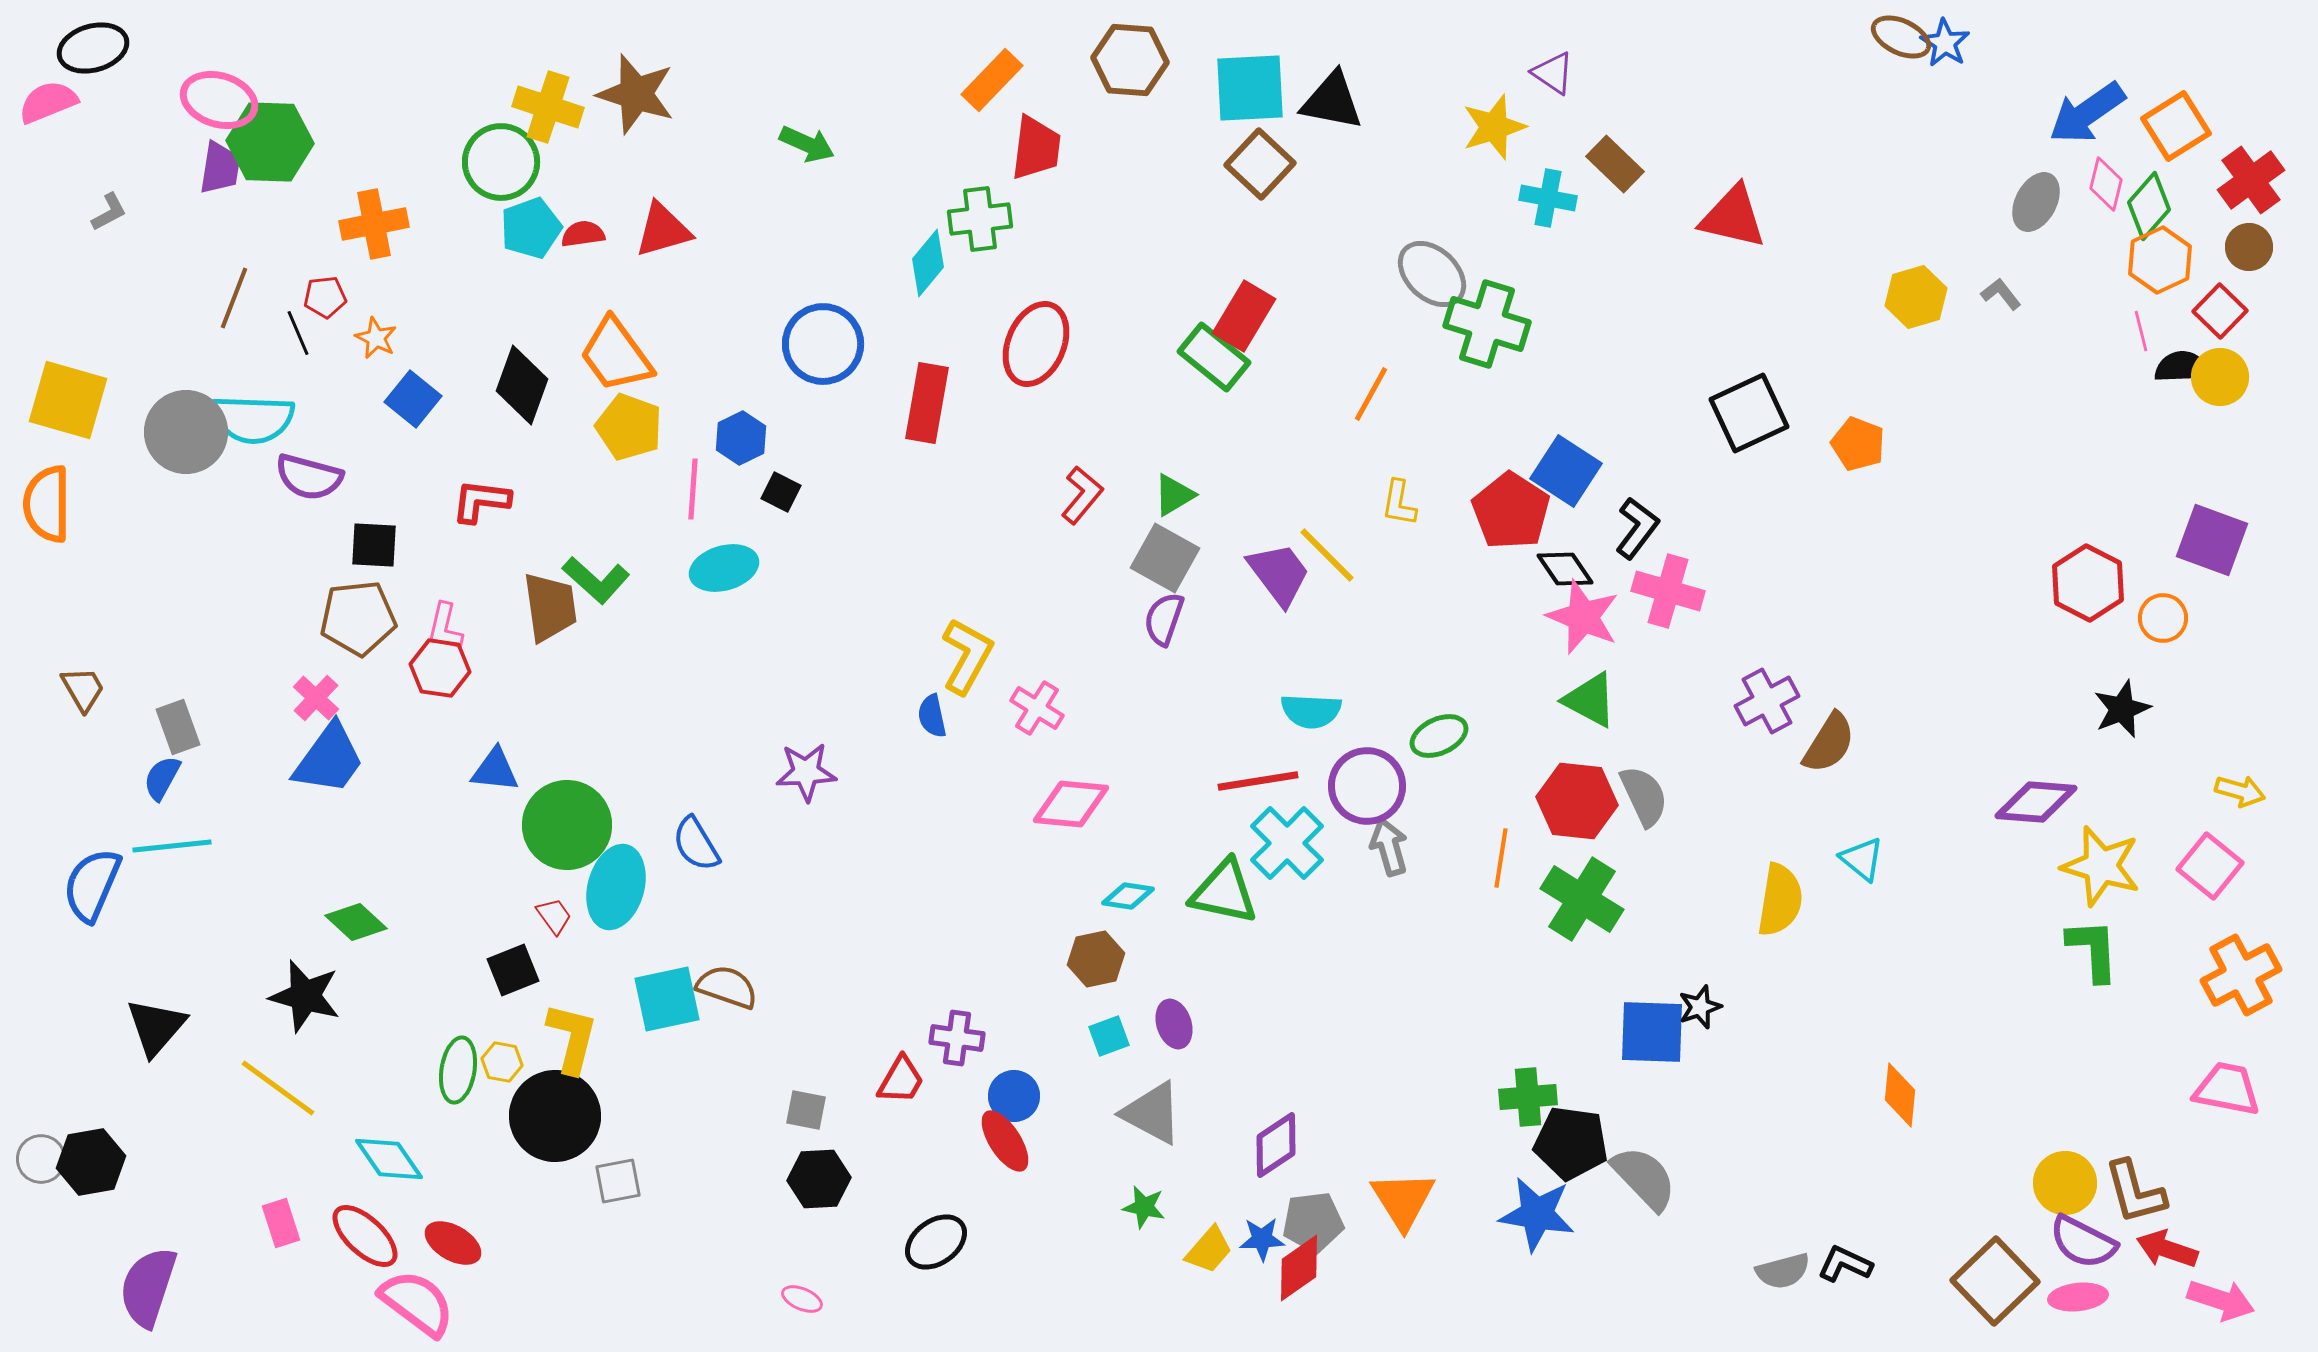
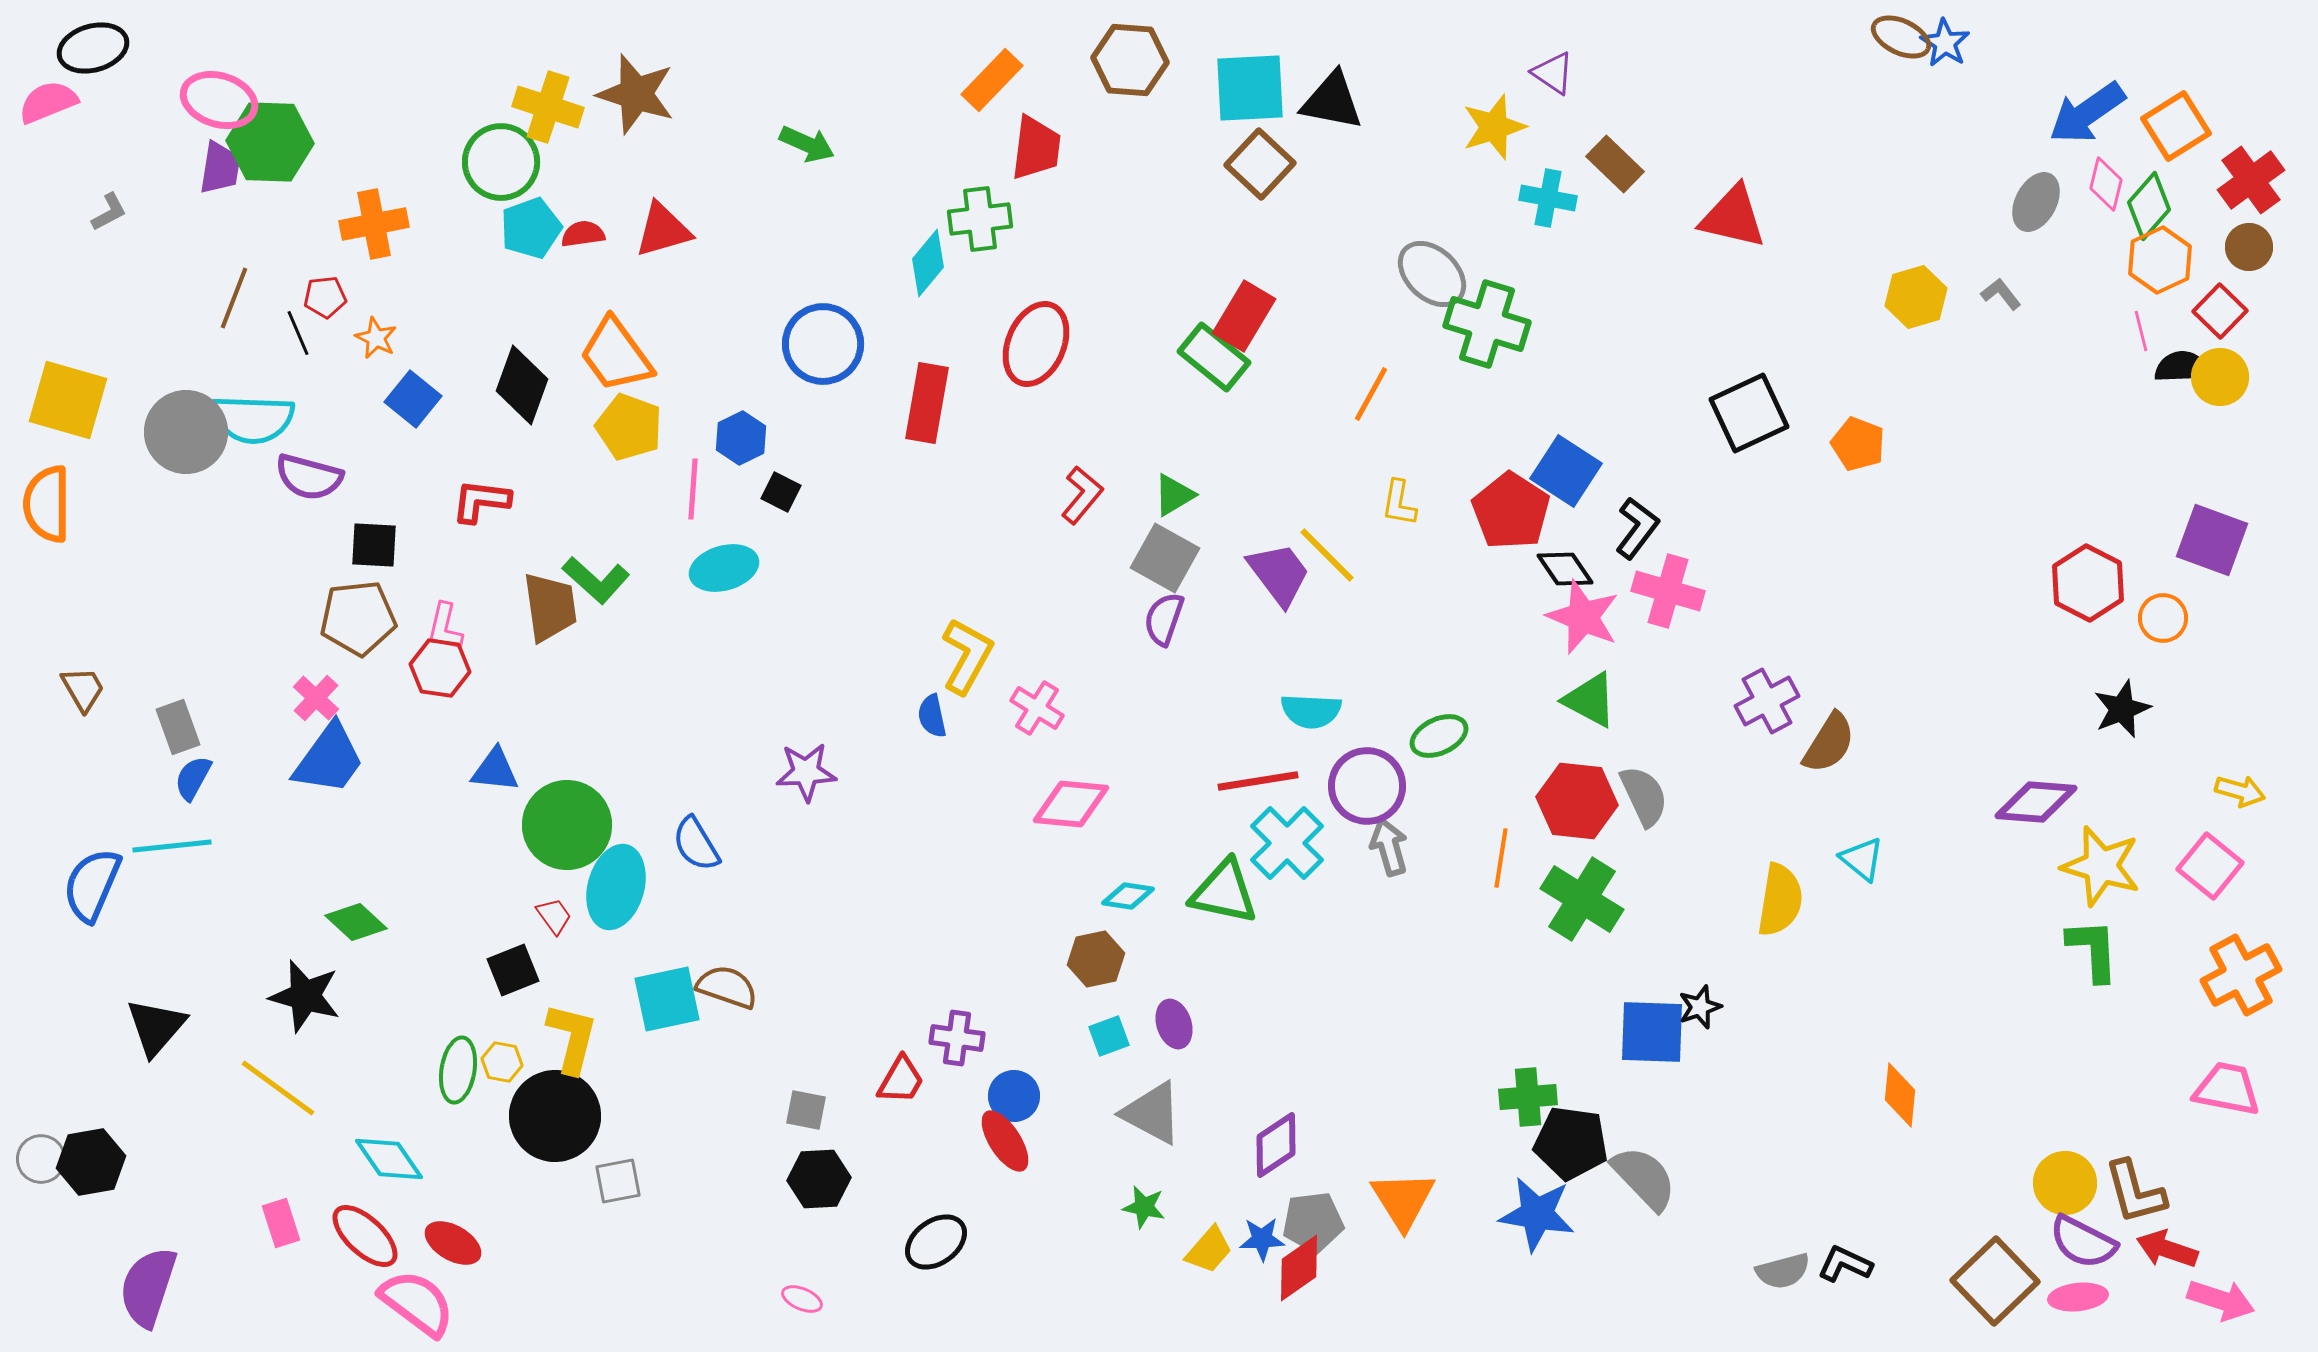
blue semicircle at (162, 778): moved 31 px right
